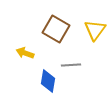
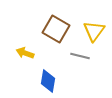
yellow triangle: moved 1 px left, 1 px down
gray line: moved 9 px right, 9 px up; rotated 18 degrees clockwise
